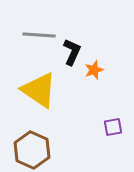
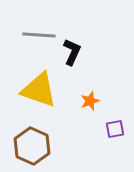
orange star: moved 4 px left, 31 px down
yellow triangle: rotated 15 degrees counterclockwise
purple square: moved 2 px right, 2 px down
brown hexagon: moved 4 px up
